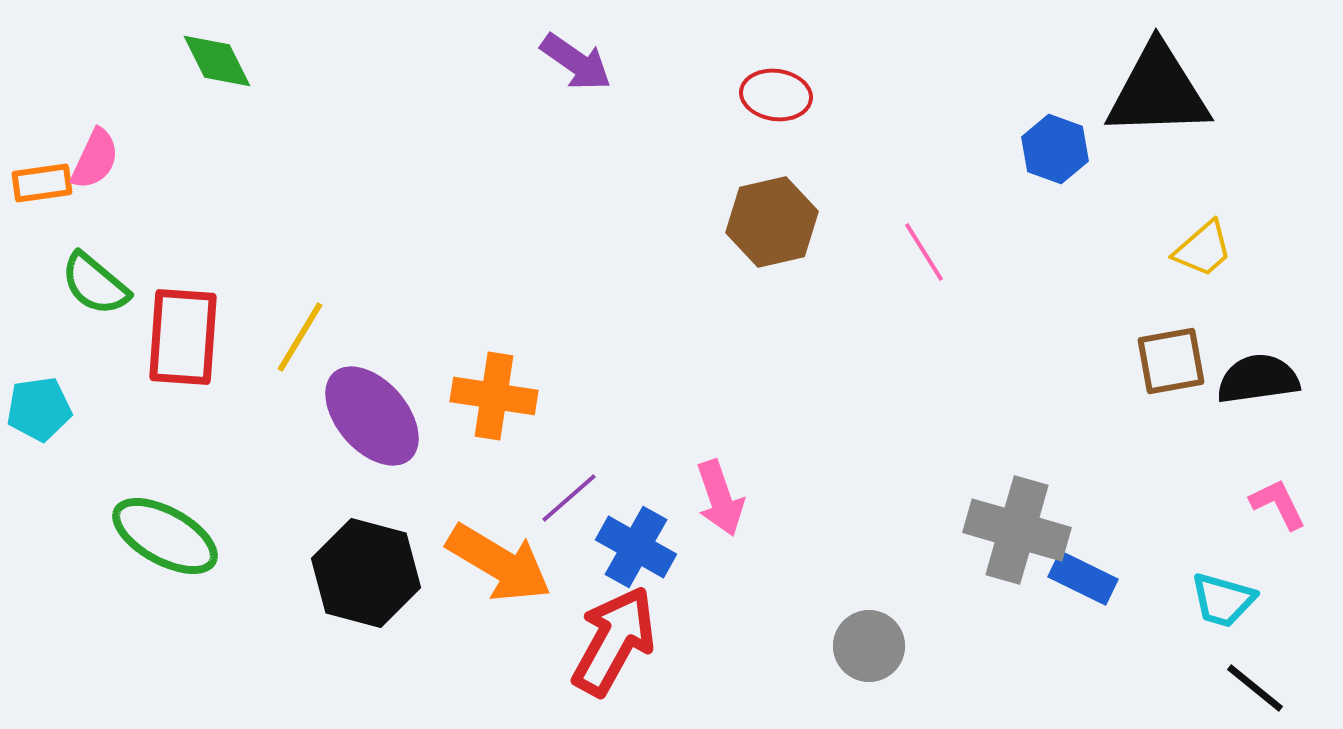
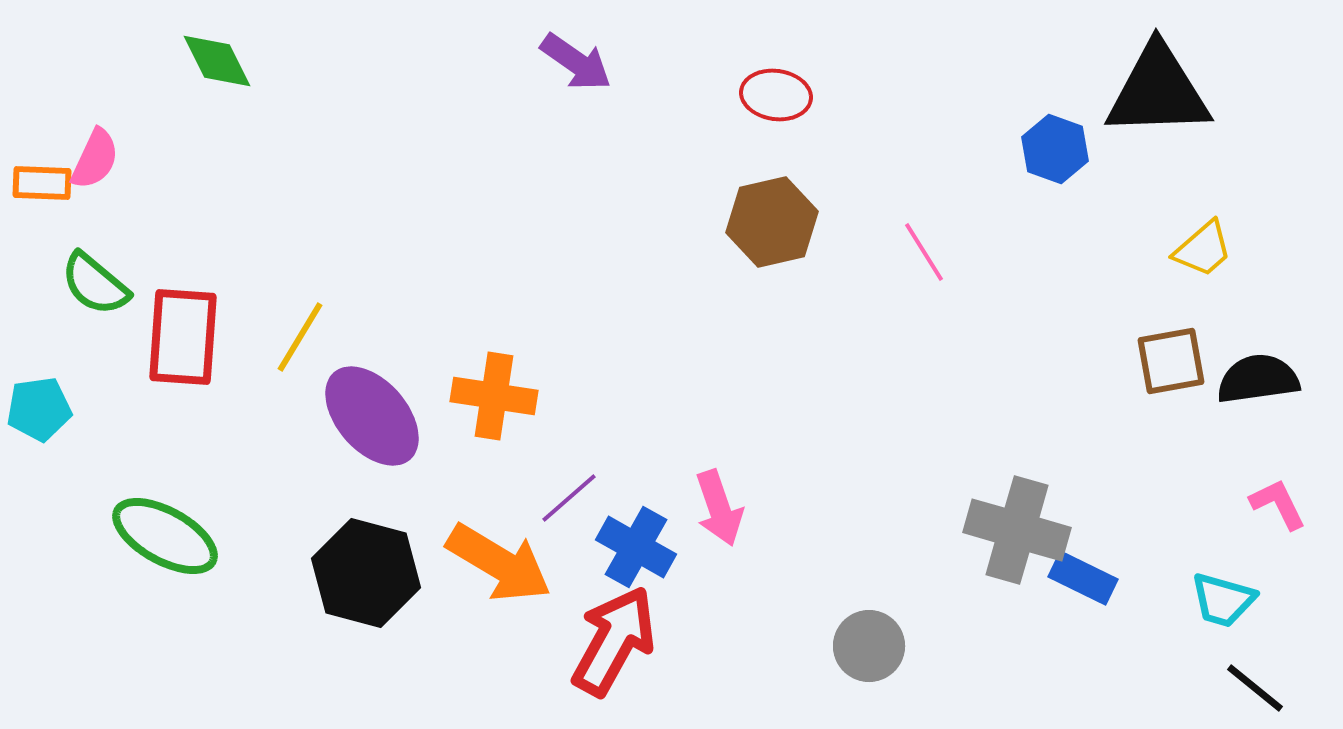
orange rectangle: rotated 10 degrees clockwise
pink arrow: moved 1 px left, 10 px down
